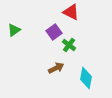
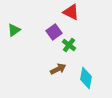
brown arrow: moved 2 px right, 1 px down
